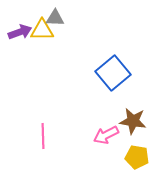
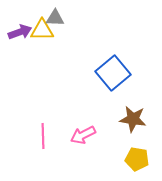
brown star: moved 2 px up
pink arrow: moved 23 px left
yellow pentagon: moved 2 px down
